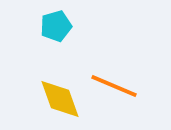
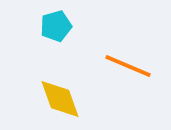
orange line: moved 14 px right, 20 px up
